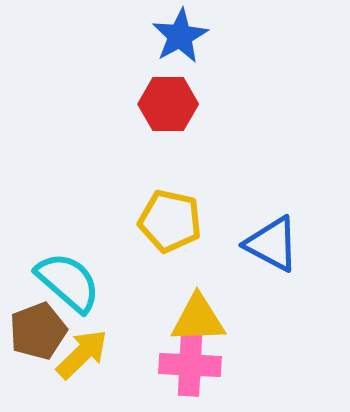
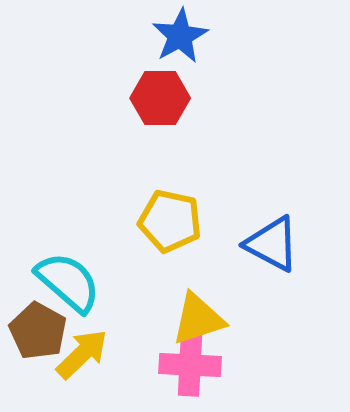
red hexagon: moved 8 px left, 6 px up
yellow triangle: rotated 16 degrees counterclockwise
brown pentagon: rotated 22 degrees counterclockwise
